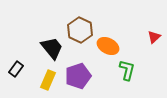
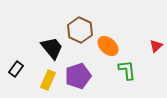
red triangle: moved 2 px right, 9 px down
orange ellipse: rotated 15 degrees clockwise
green L-shape: rotated 20 degrees counterclockwise
